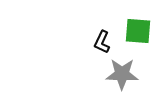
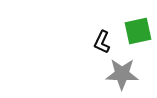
green square: rotated 16 degrees counterclockwise
